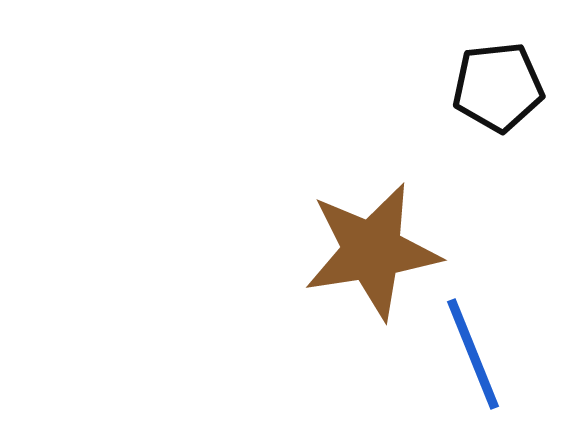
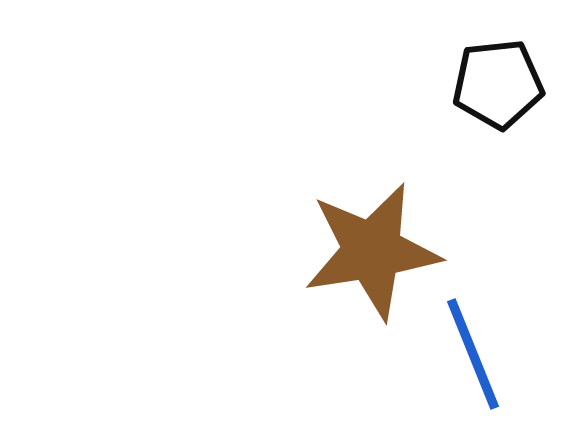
black pentagon: moved 3 px up
